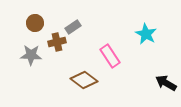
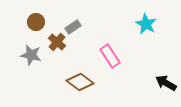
brown circle: moved 1 px right, 1 px up
cyan star: moved 10 px up
brown cross: rotated 36 degrees counterclockwise
gray star: rotated 10 degrees clockwise
brown diamond: moved 4 px left, 2 px down
